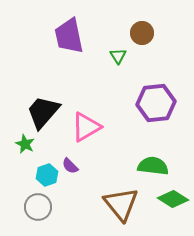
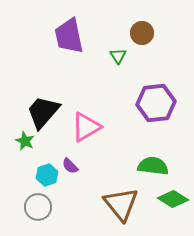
green star: moved 3 px up
